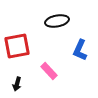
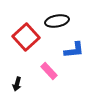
red square: moved 9 px right, 9 px up; rotated 32 degrees counterclockwise
blue L-shape: moved 6 px left; rotated 120 degrees counterclockwise
